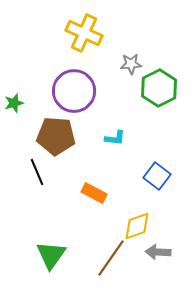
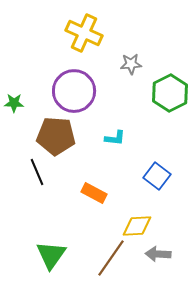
green hexagon: moved 11 px right, 5 px down
green star: rotated 18 degrees clockwise
yellow diamond: rotated 16 degrees clockwise
gray arrow: moved 2 px down
